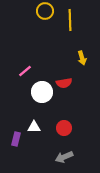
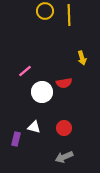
yellow line: moved 1 px left, 5 px up
white triangle: rotated 16 degrees clockwise
